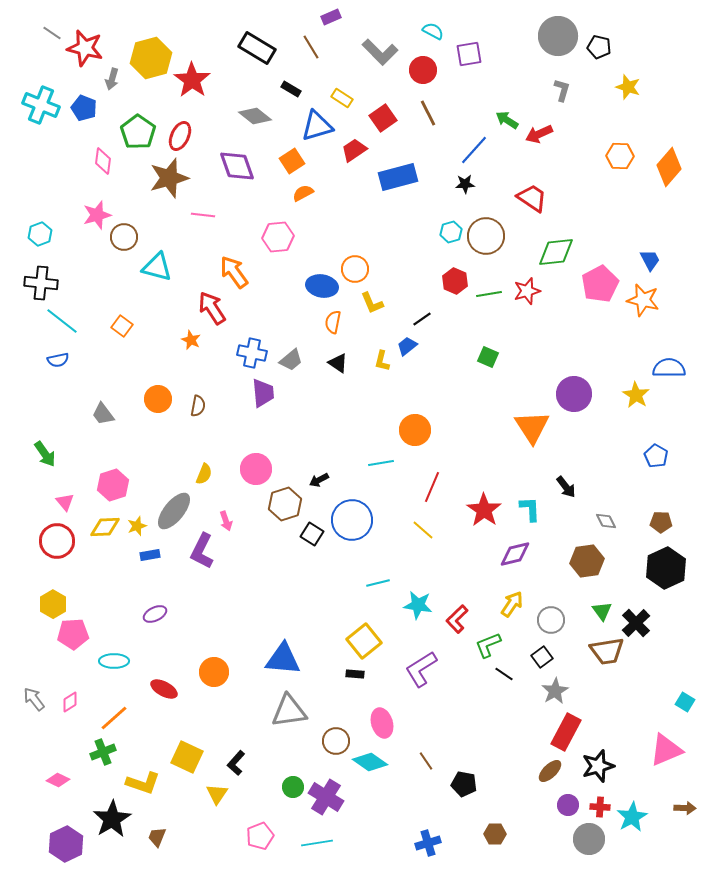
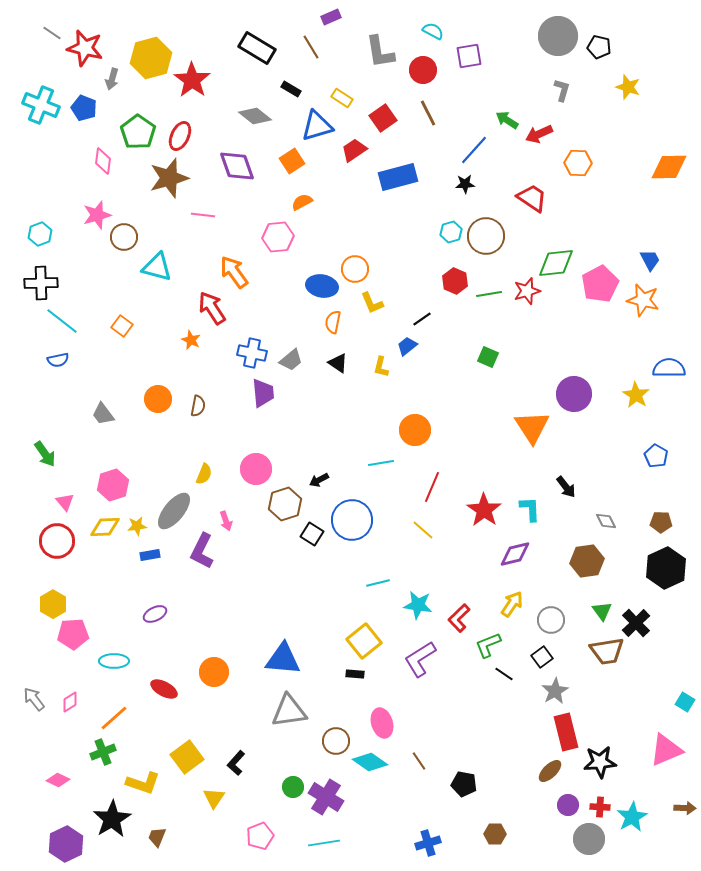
gray L-shape at (380, 52): rotated 36 degrees clockwise
purple square at (469, 54): moved 2 px down
orange hexagon at (620, 156): moved 42 px left, 7 px down
orange diamond at (669, 167): rotated 48 degrees clockwise
orange semicircle at (303, 193): moved 1 px left, 9 px down
green diamond at (556, 252): moved 11 px down
black cross at (41, 283): rotated 8 degrees counterclockwise
yellow L-shape at (382, 361): moved 1 px left, 6 px down
yellow star at (137, 526): rotated 12 degrees clockwise
red L-shape at (457, 619): moved 2 px right, 1 px up
purple L-shape at (421, 669): moved 1 px left, 10 px up
red rectangle at (566, 732): rotated 42 degrees counterclockwise
yellow square at (187, 757): rotated 28 degrees clockwise
brown line at (426, 761): moved 7 px left
black star at (598, 766): moved 2 px right, 4 px up; rotated 12 degrees clockwise
yellow triangle at (217, 794): moved 3 px left, 4 px down
cyan line at (317, 843): moved 7 px right
